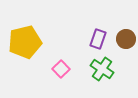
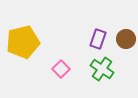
yellow pentagon: moved 2 px left
